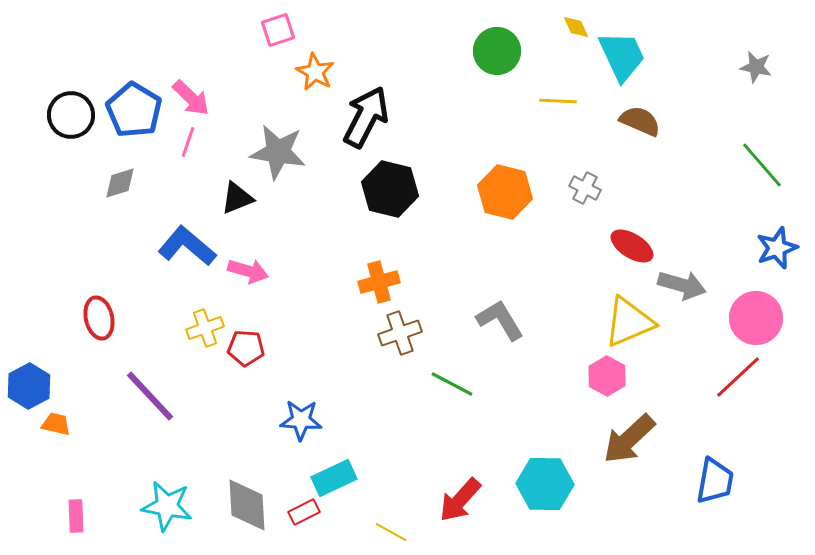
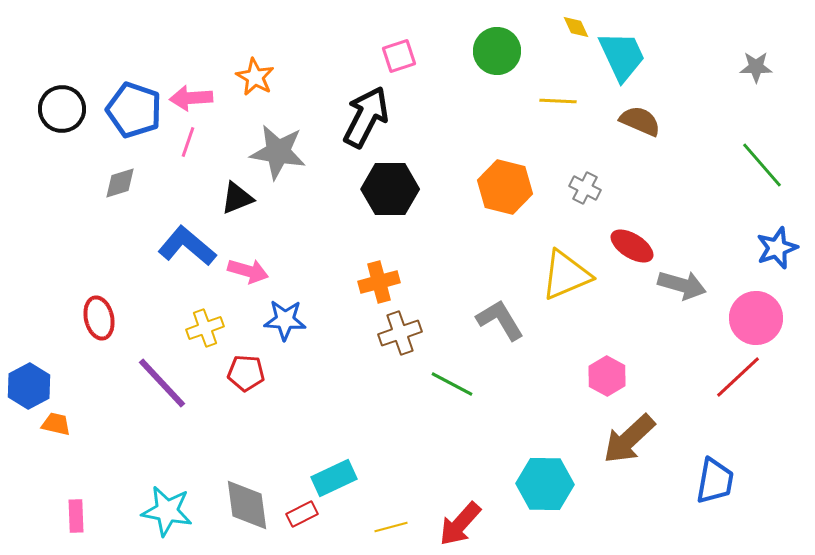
pink square at (278, 30): moved 121 px right, 26 px down
gray star at (756, 67): rotated 12 degrees counterclockwise
orange star at (315, 72): moved 60 px left, 5 px down
pink arrow at (191, 98): rotated 132 degrees clockwise
blue pentagon at (134, 110): rotated 12 degrees counterclockwise
black circle at (71, 115): moved 9 px left, 6 px up
black hexagon at (390, 189): rotated 14 degrees counterclockwise
orange hexagon at (505, 192): moved 5 px up
yellow triangle at (629, 322): moved 63 px left, 47 px up
red pentagon at (246, 348): moved 25 px down
purple line at (150, 396): moved 12 px right, 13 px up
blue star at (301, 420): moved 16 px left, 100 px up
red arrow at (460, 500): moved 24 px down
gray diamond at (247, 505): rotated 4 degrees counterclockwise
cyan star at (167, 506): moved 5 px down
red rectangle at (304, 512): moved 2 px left, 2 px down
yellow line at (391, 532): moved 5 px up; rotated 44 degrees counterclockwise
